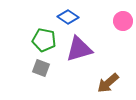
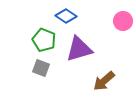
blue diamond: moved 2 px left, 1 px up
green pentagon: rotated 10 degrees clockwise
brown arrow: moved 4 px left, 2 px up
